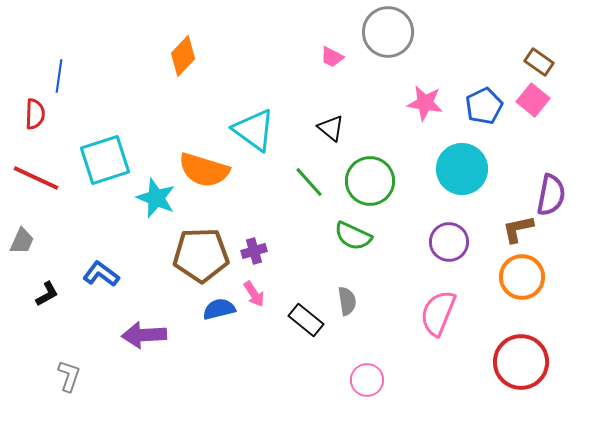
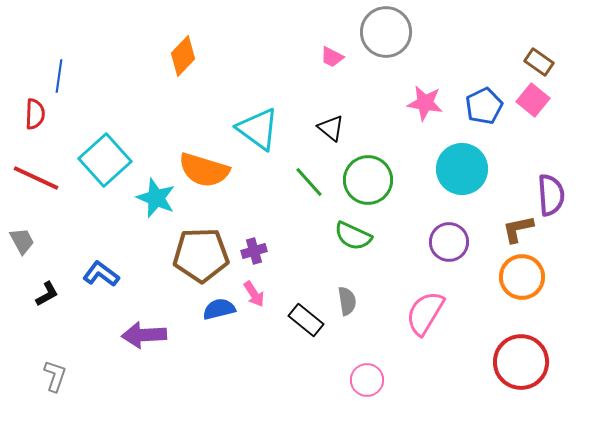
gray circle: moved 2 px left
cyan triangle: moved 4 px right, 1 px up
cyan square: rotated 24 degrees counterclockwise
green circle: moved 2 px left, 1 px up
purple semicircle: rotated 15 degrees counterclockwise
gray trapezoid: rotated 52 degrees counterclockwise
pink semicircle: moved 13 px left; rotated 9 degrees clockwise
gray L-shape: moved 14 px left
